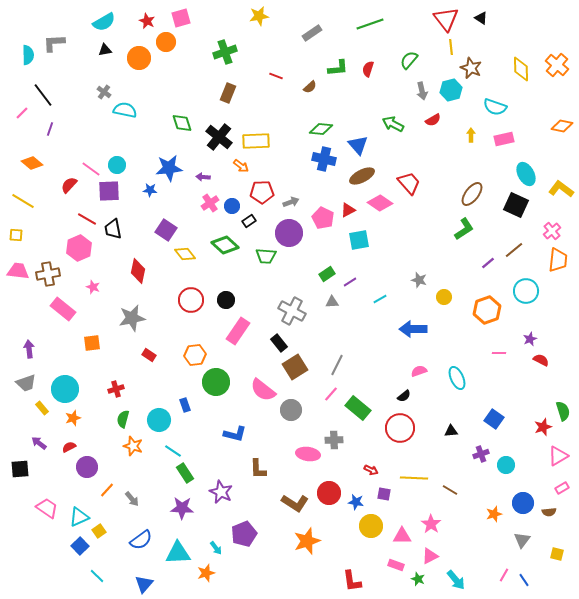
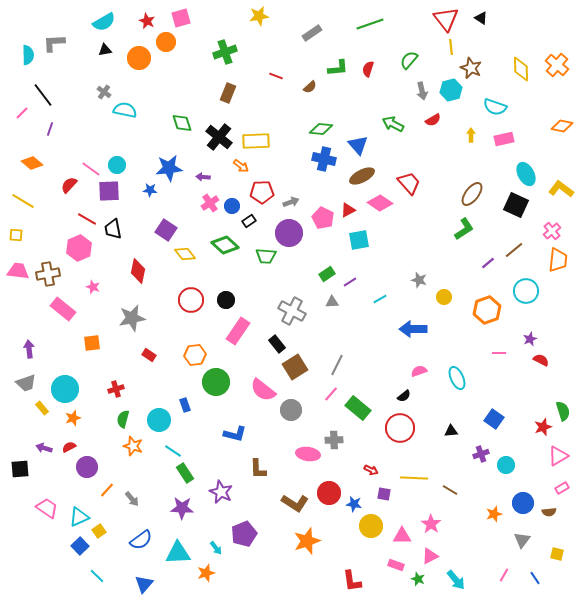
black rectangle at (279, 343): moved 2 px left, 1 px down
purple arrow at (39, 443): moved 5 px right, 5 px down; rotated 21 degrees counterclockwise
blue star at (356, 502): moved 2 px left, 2 px down
blue line at (524, 580): moved 11 px right, 2 px up
